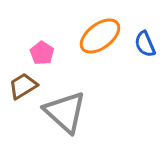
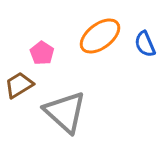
brown trapezoid: moved 4 px left, 1 px up
